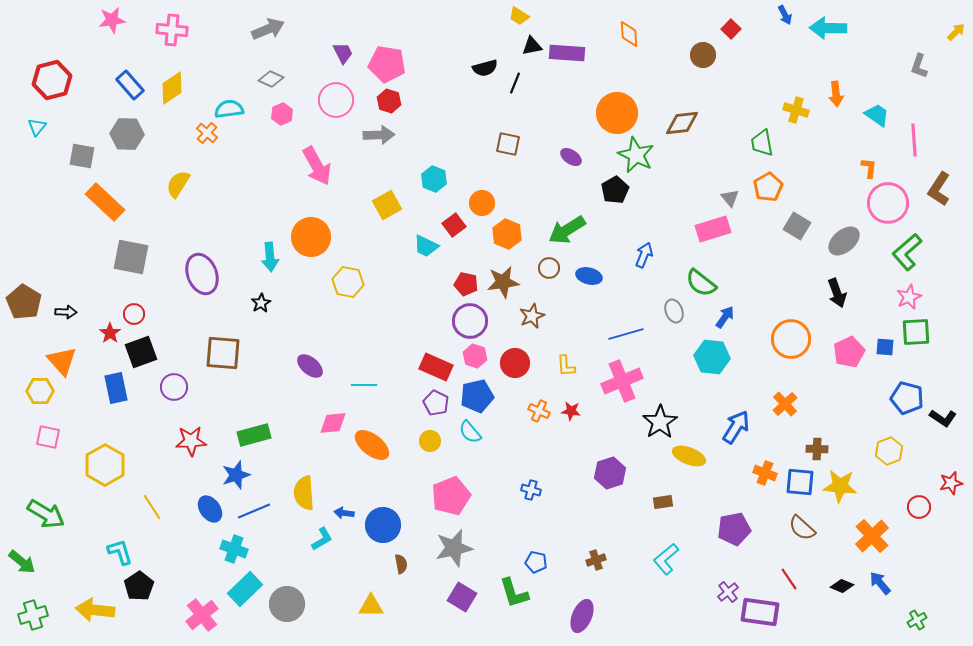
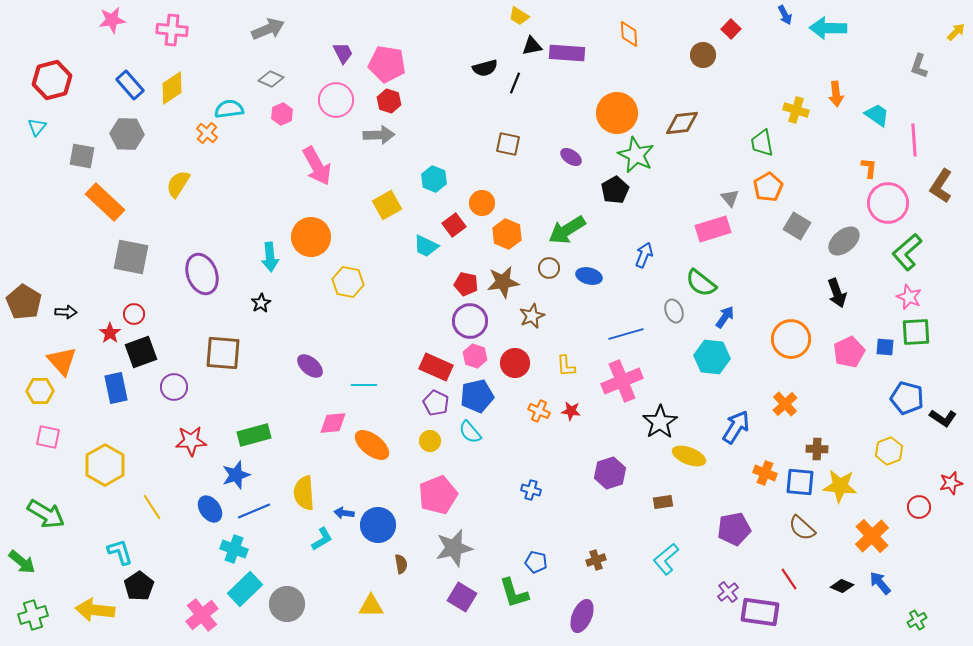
brown L-shape at (939, 189): moved 2 px right, 3 px up
pink star at (909, 297): rotated 25 degrees counterclockwise
pink pentagon at (451, 496): moved 13 px left, 1 px up
blue circle at (383, 525): moved 5 px left
